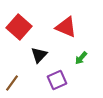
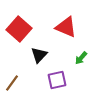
red square: moved 2 px down
purple square: rotated 12 degrees clockwise
